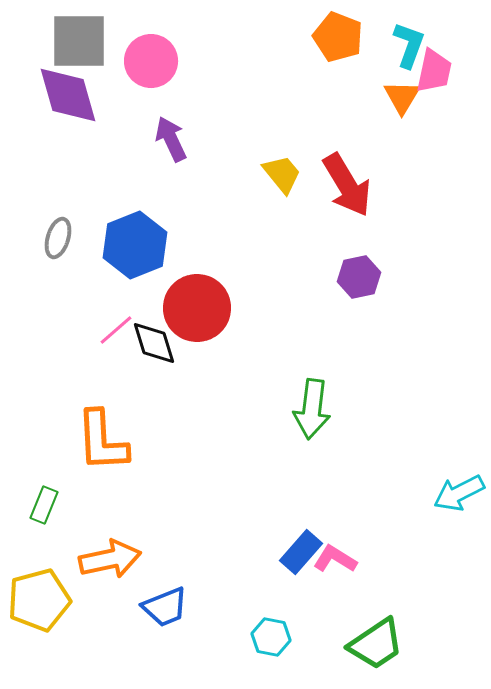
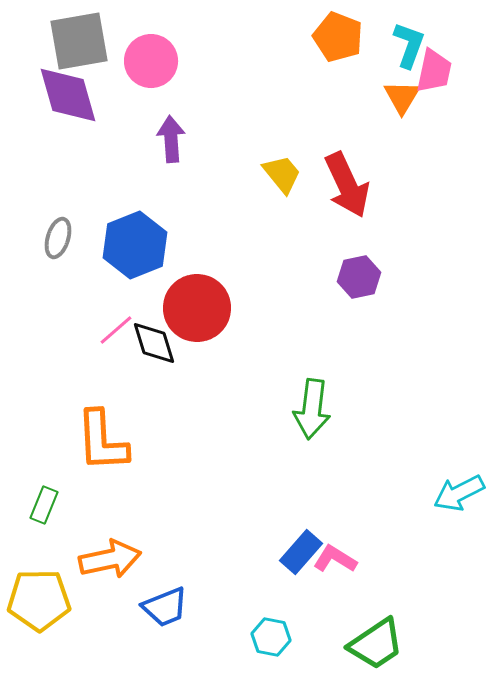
gray square: rotated 10 degrees counterclockwise
purple arrow: rotated 21 degrees clockwise
red arrow: rotated 6 degrees clockwise
yellow pentagon: rotated 14 degrees clockwise
